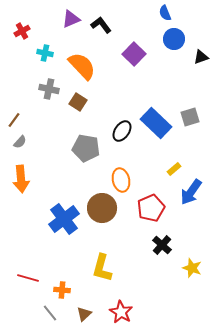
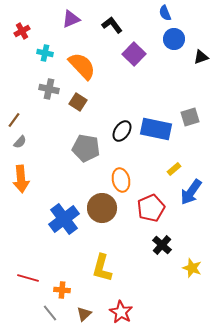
black L-shape: moved 11 px right
blue rectangle: moved 6 px down; rotated 32 degrees counterclockwise
